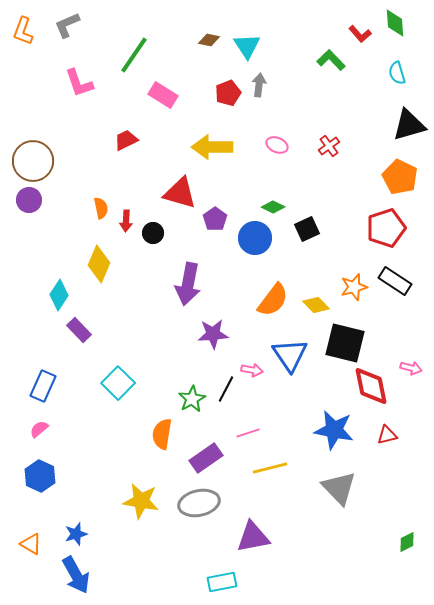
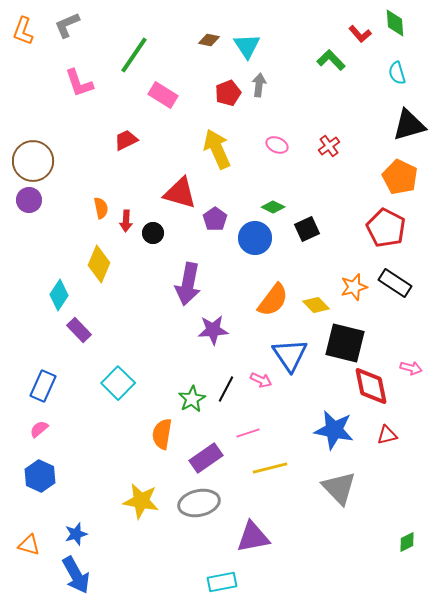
yellow arrow at (212, 147): moved 5 px right, 2 px down; rotated 66 degrees clockwise
red pentagon at (386, 228): rotated 27 degrees counterclockwise
black rectangle at (395, 281): moved 2 px down
purple star at (213, 334): moved 4 px up
pink arrow at (252, 370): moved 9 px right, 10 px down; rotated 15 degrees clockwise
orange triangle at (31, 544): moved 2 px left, 1 px down; rotated 15 degrees counterclockwise
